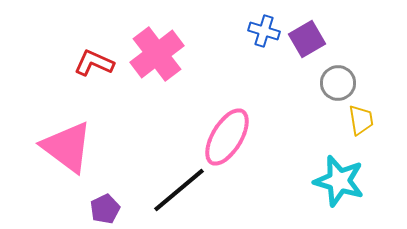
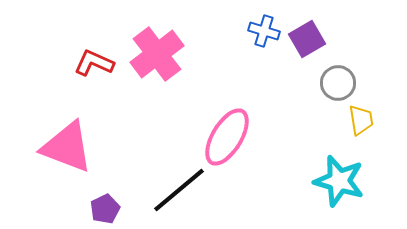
pink triangle: rotated 16 degrees counterclockwise
